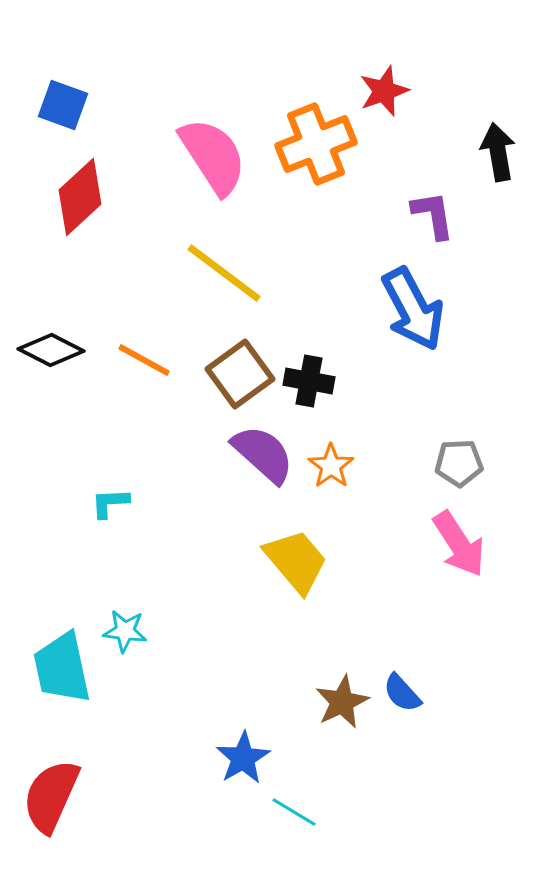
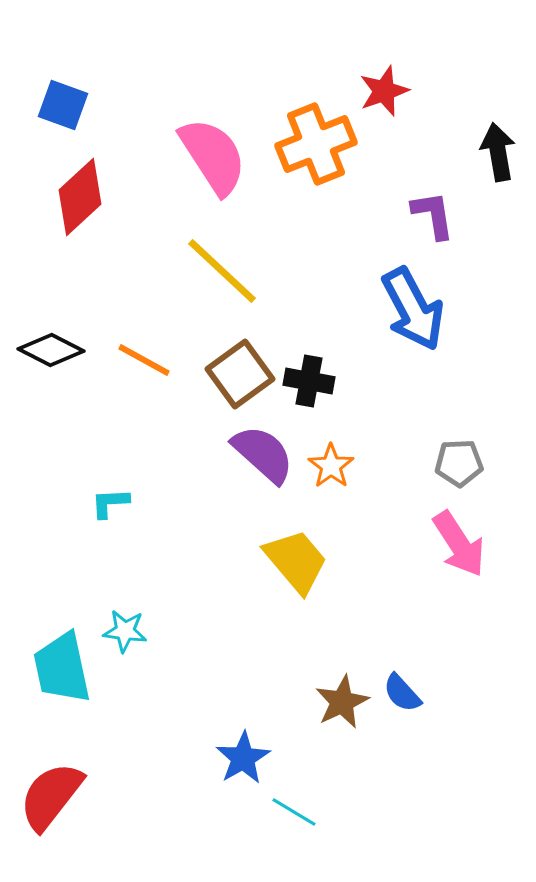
yellow line: moved 2 px left, 2 px up; rotated 6 degrees clockwise
red semicircle: rotated 14 degrees clockwise
